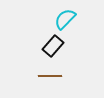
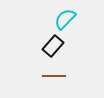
brown line: moved 4 px right
